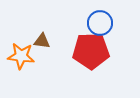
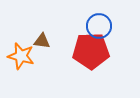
blue circle: moved 1 px left, 3 px down
orange star: rotated 8 degrees clockwise
